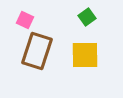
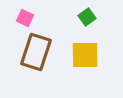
pink square: moved 2 px up
brown rectangle: moved 1 px left, 1 px down
